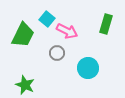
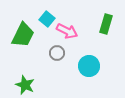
cyan circle: moved 1 px right, 2 px up
